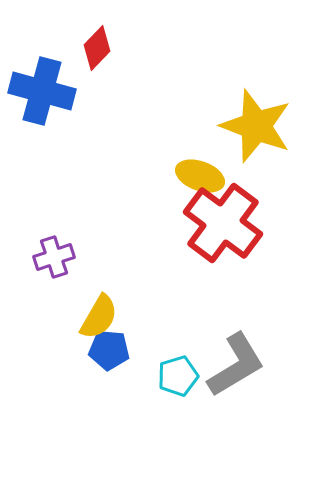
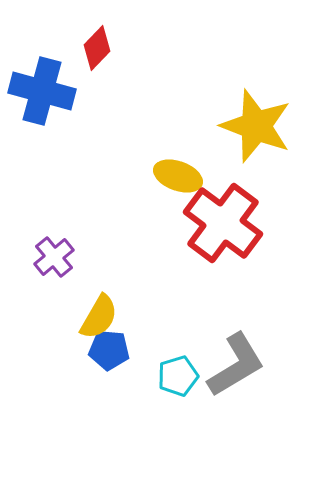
yellow ellipse: moved 22 px left
purple cross: rotated 21 degrees counterclockwise
